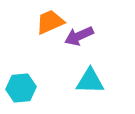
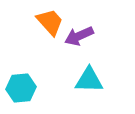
orange trapezoid: rotated 72 degrees clockwise
cyan triangle: moved 1 px left, 1 px up
